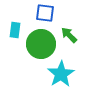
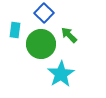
blue square: moved 1 px left; rotated 36 degrees clockwise
